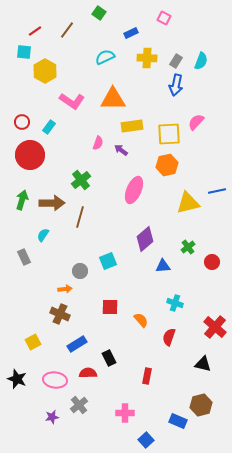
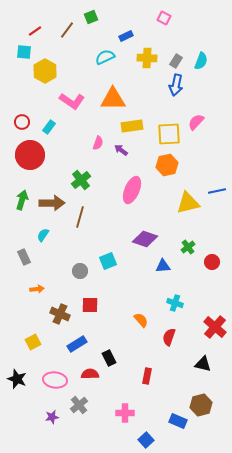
green square at (99, 13): moved 8 px left, 4 px down; rotated 32 degrees clockwise
blue rectangle at (131, 33): moved 5 px left, 3 px down
pink ellipse at (134, 190): moved 2 px left
purple diamond at (145, 239): rotated 60 degrees clockwise
orange arrow at (65, 289): moved 28 px left
red square at (110, 307): moved 20 px left, 2 px up
red semicircle at (88, 373): moved 2 px right, 1 px down
